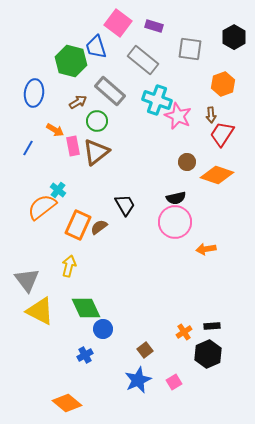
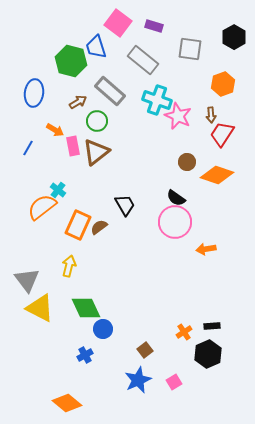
black semicircle at (176, 198): rotated 48 degrees clockwise
yellow triangle at (40, 311): moved 3 px up
